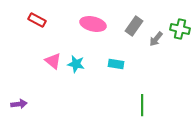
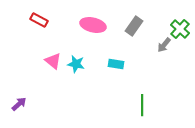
red rectangle: moved 2 px right
pink ellipse: moved 1 px down
green cross: rotated 30 degrees clockwise
gray arrow: moved 8 px right, 6 px down
purple arrow: rotated 35 degrees counterclockwise
